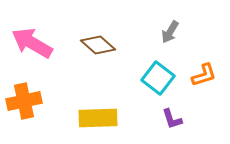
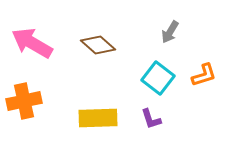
purple L-shape: moved 21 px left
